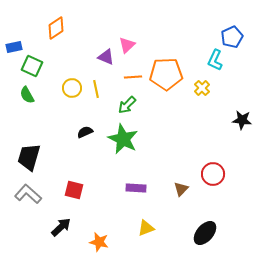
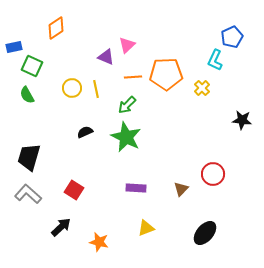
green star: moved 3 px right, 2 px up
red square: rotated 18 degrees clockwise
